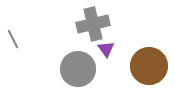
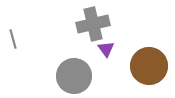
gray line: rotated 12 degrees clockwise
gray circle: moved 4 px left, 7 px down
